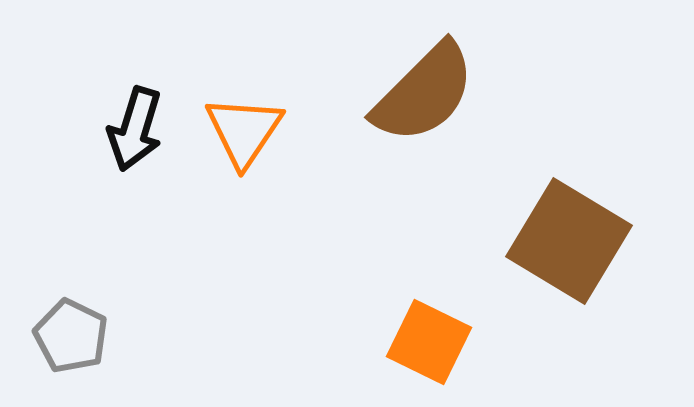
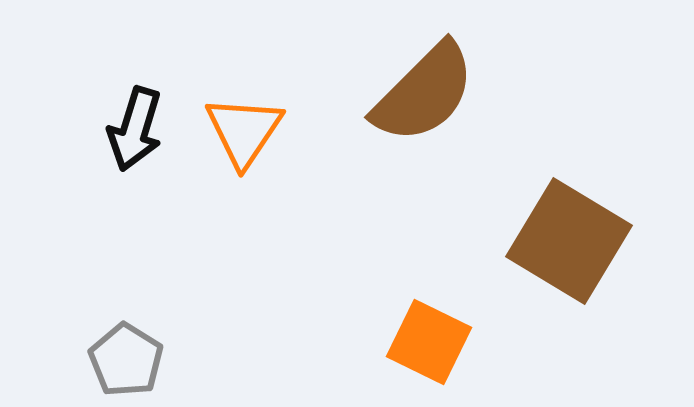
gray pentagon: moved 55 px right, 24 px down; rotated 6 degrees clockwise
